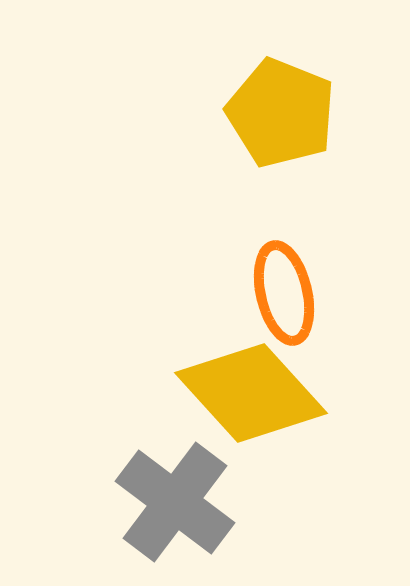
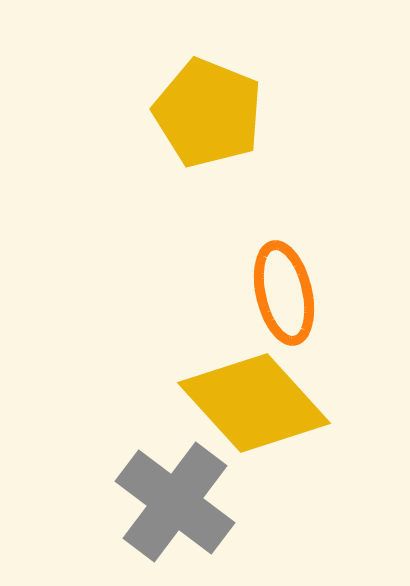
yellow pentagon: moved 73 px left
yellow diamond: moved 3 px right, 10 px down
